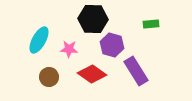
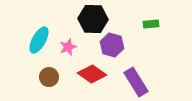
pink star: moved 1 px left, 2 px up; rotated 24 degrees counterclockwise
purple rectangle: moved 11 px down
